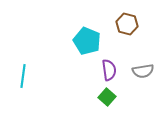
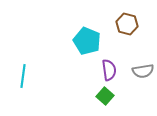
green square: moved 2 px left, 1 px up
